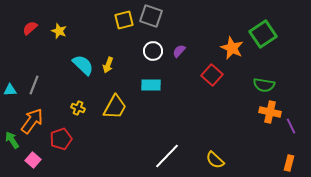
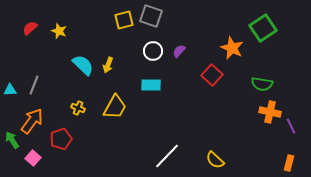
green square: moved 6 px up
green semicircle: moved 2 px left, 1 px up
pink square: moved 2 px up
